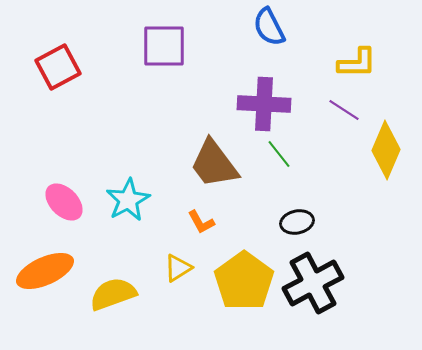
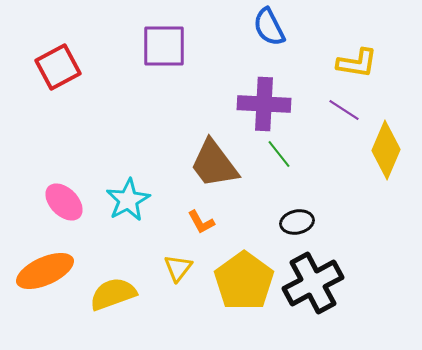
yellow L-shape: rotated 9 degrees clockwise
yellow triangle: rotated 20 degrees counterclockwise
